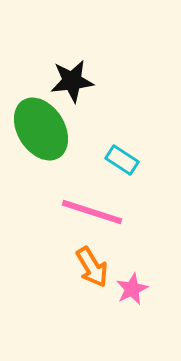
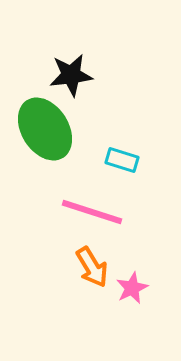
black star: moved 1 px left, 6 px up
green ellipse: moved 4 px right
cyan rectangle: rotated 16 degrees counterclockwise
pink star: moved 1 px up
